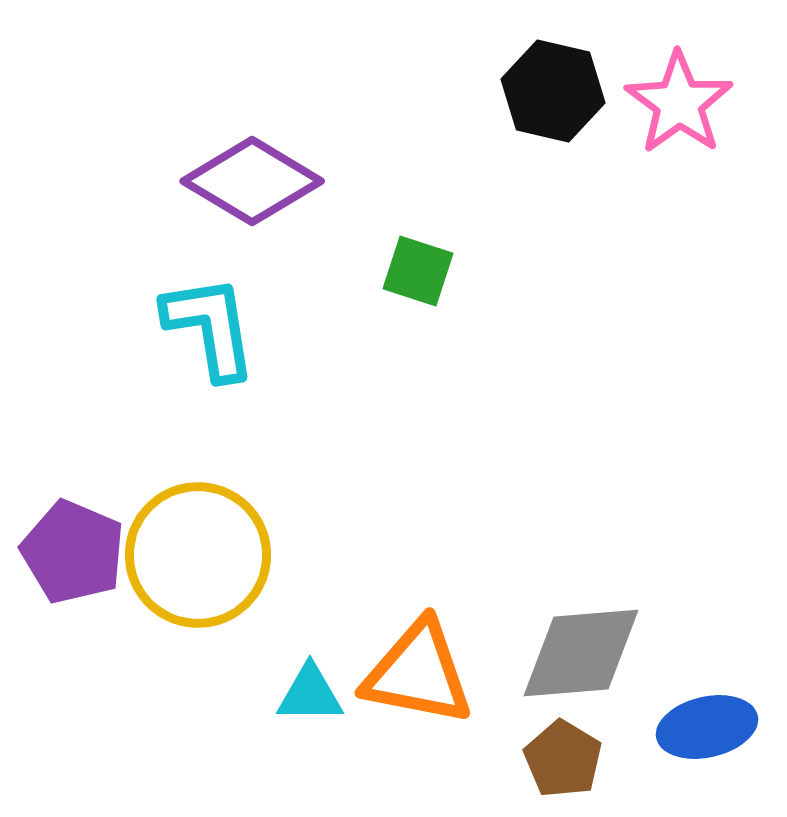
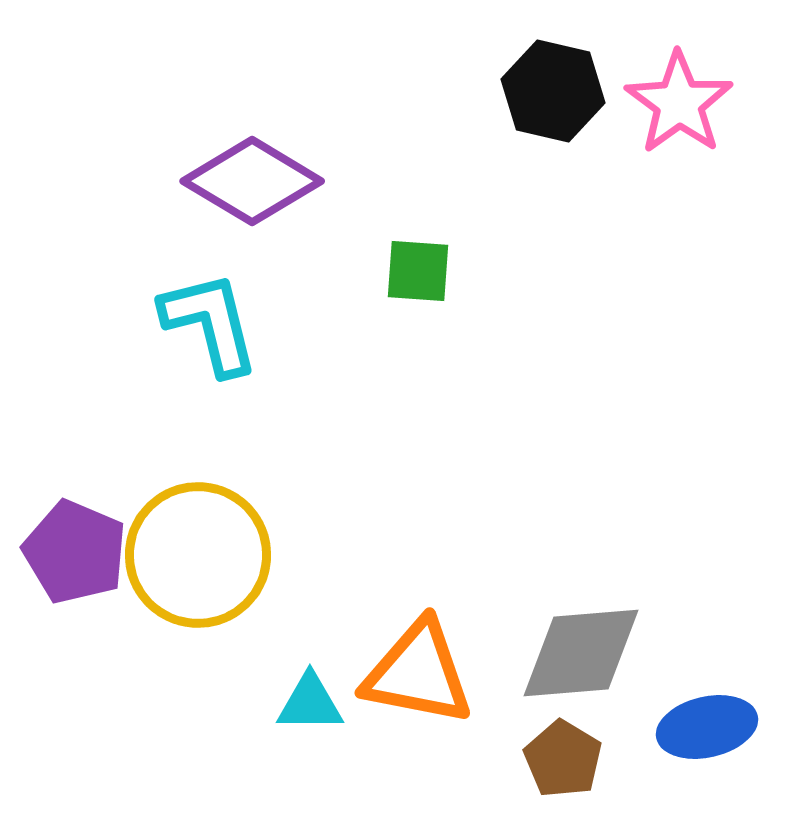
green square: rotated 14 degrees counterclockwise
cyan L-shape: moved 4 px up; rotated 5 degrees counterclockwise
purple pentagon: moved 2 px right
cyan triangle: moved 9 px down
